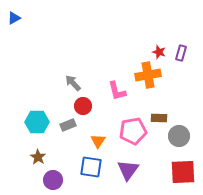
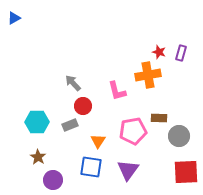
gray rectangle: moved 2 px right
red square: moved 3 px right
